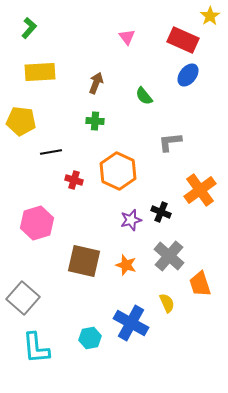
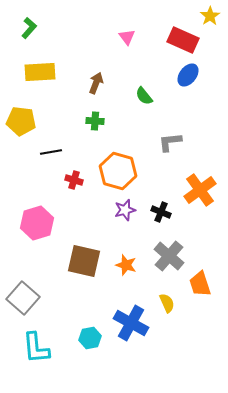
orange hexagon: rotated 9 degrees counterclockwise
purple star: moved 6 px left, 10 px up
